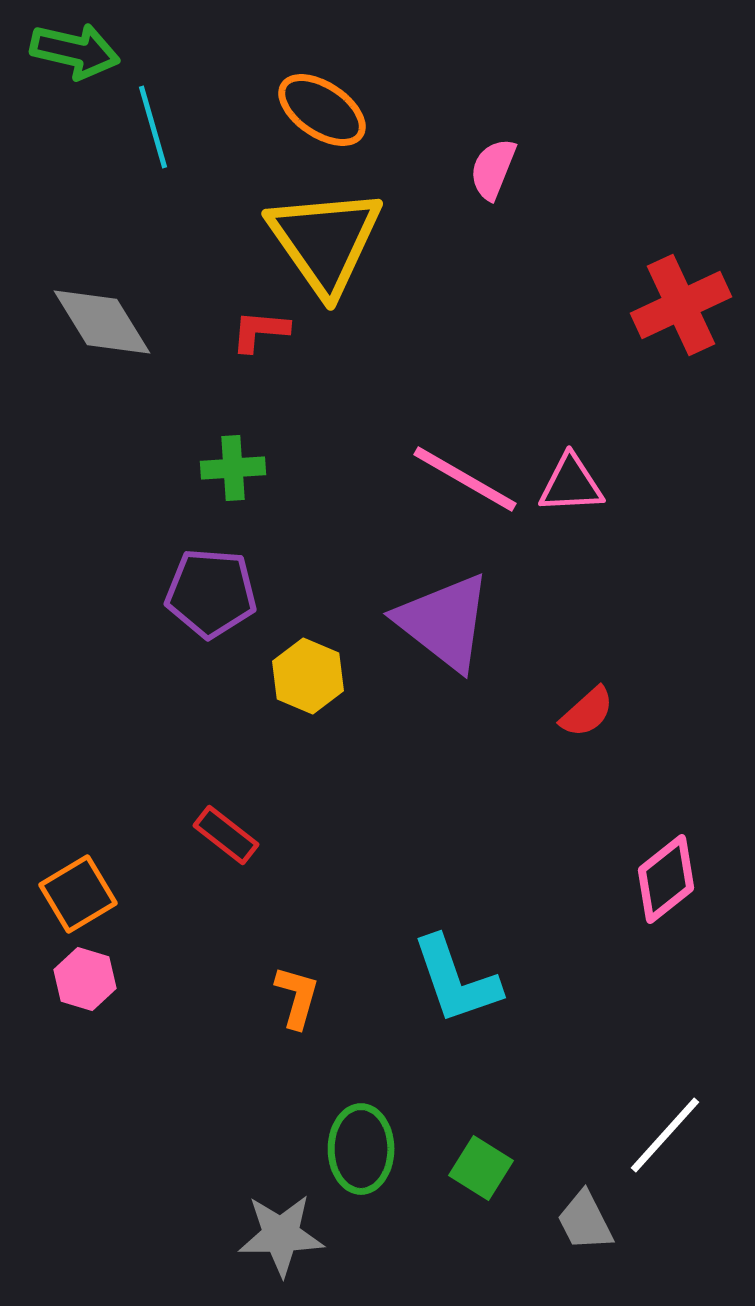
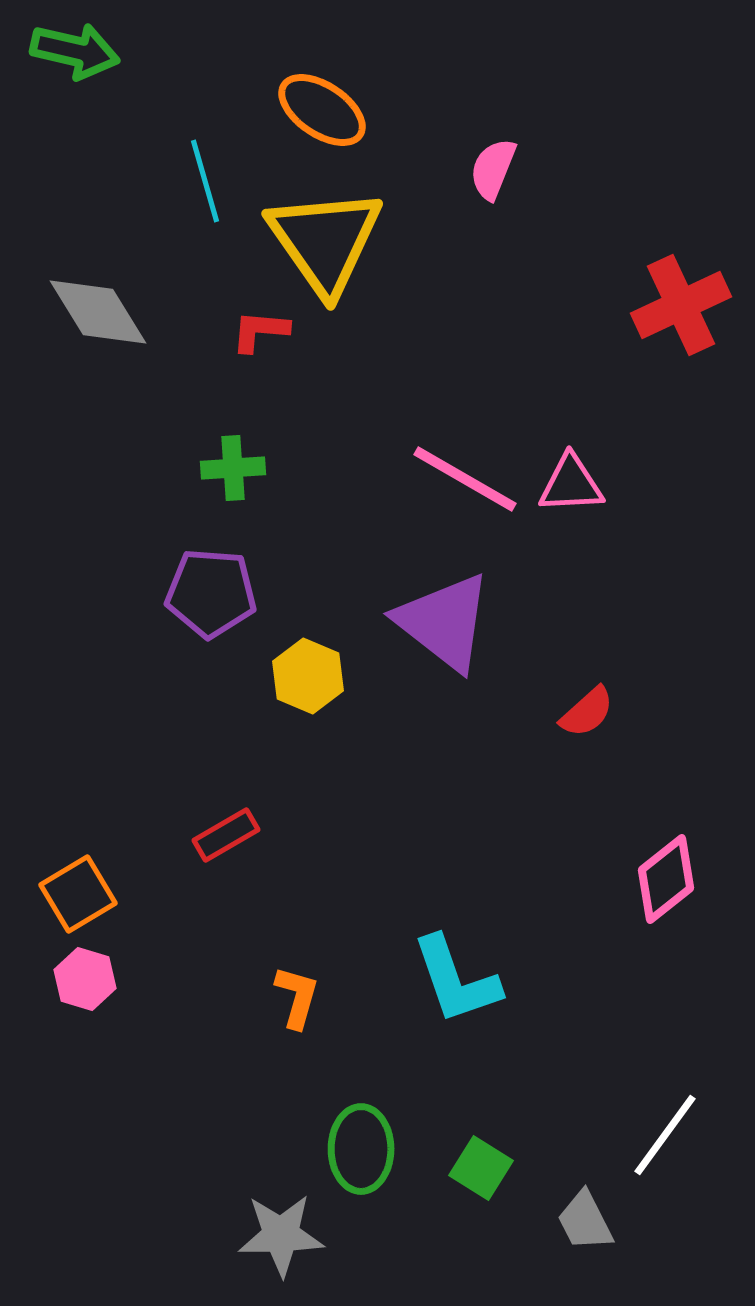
cyan line: moved 52 px right, 54 px down
gray diamond: moved 4 px left, 10 px up
red rectangle: rotated 68 degrees counterclockwise
white line: rotated 6 degrees counterclockwise
